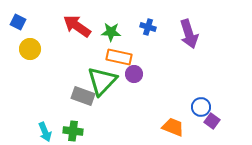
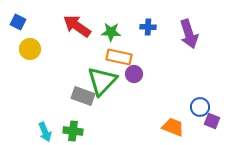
blue cross: rotated 14 degrees counterclockwise
blue circle: moved 1 px left
purple square: rotated 14 degrees counterclockwise
